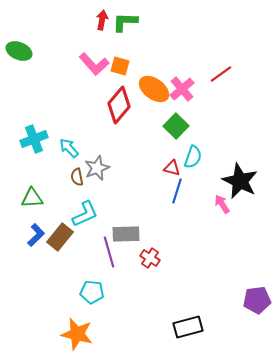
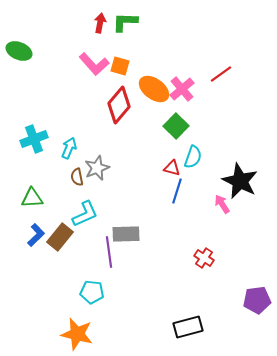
red arrow: moved 2 px left, 3 px down
cyan arrow: rotated 65 degrees clockwise
purple line: rotated 8 degrees clockwise
red cross: moved 54 px right
